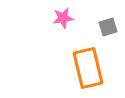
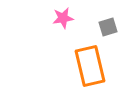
orange rectangle: moved 2 px right, 2 px up
